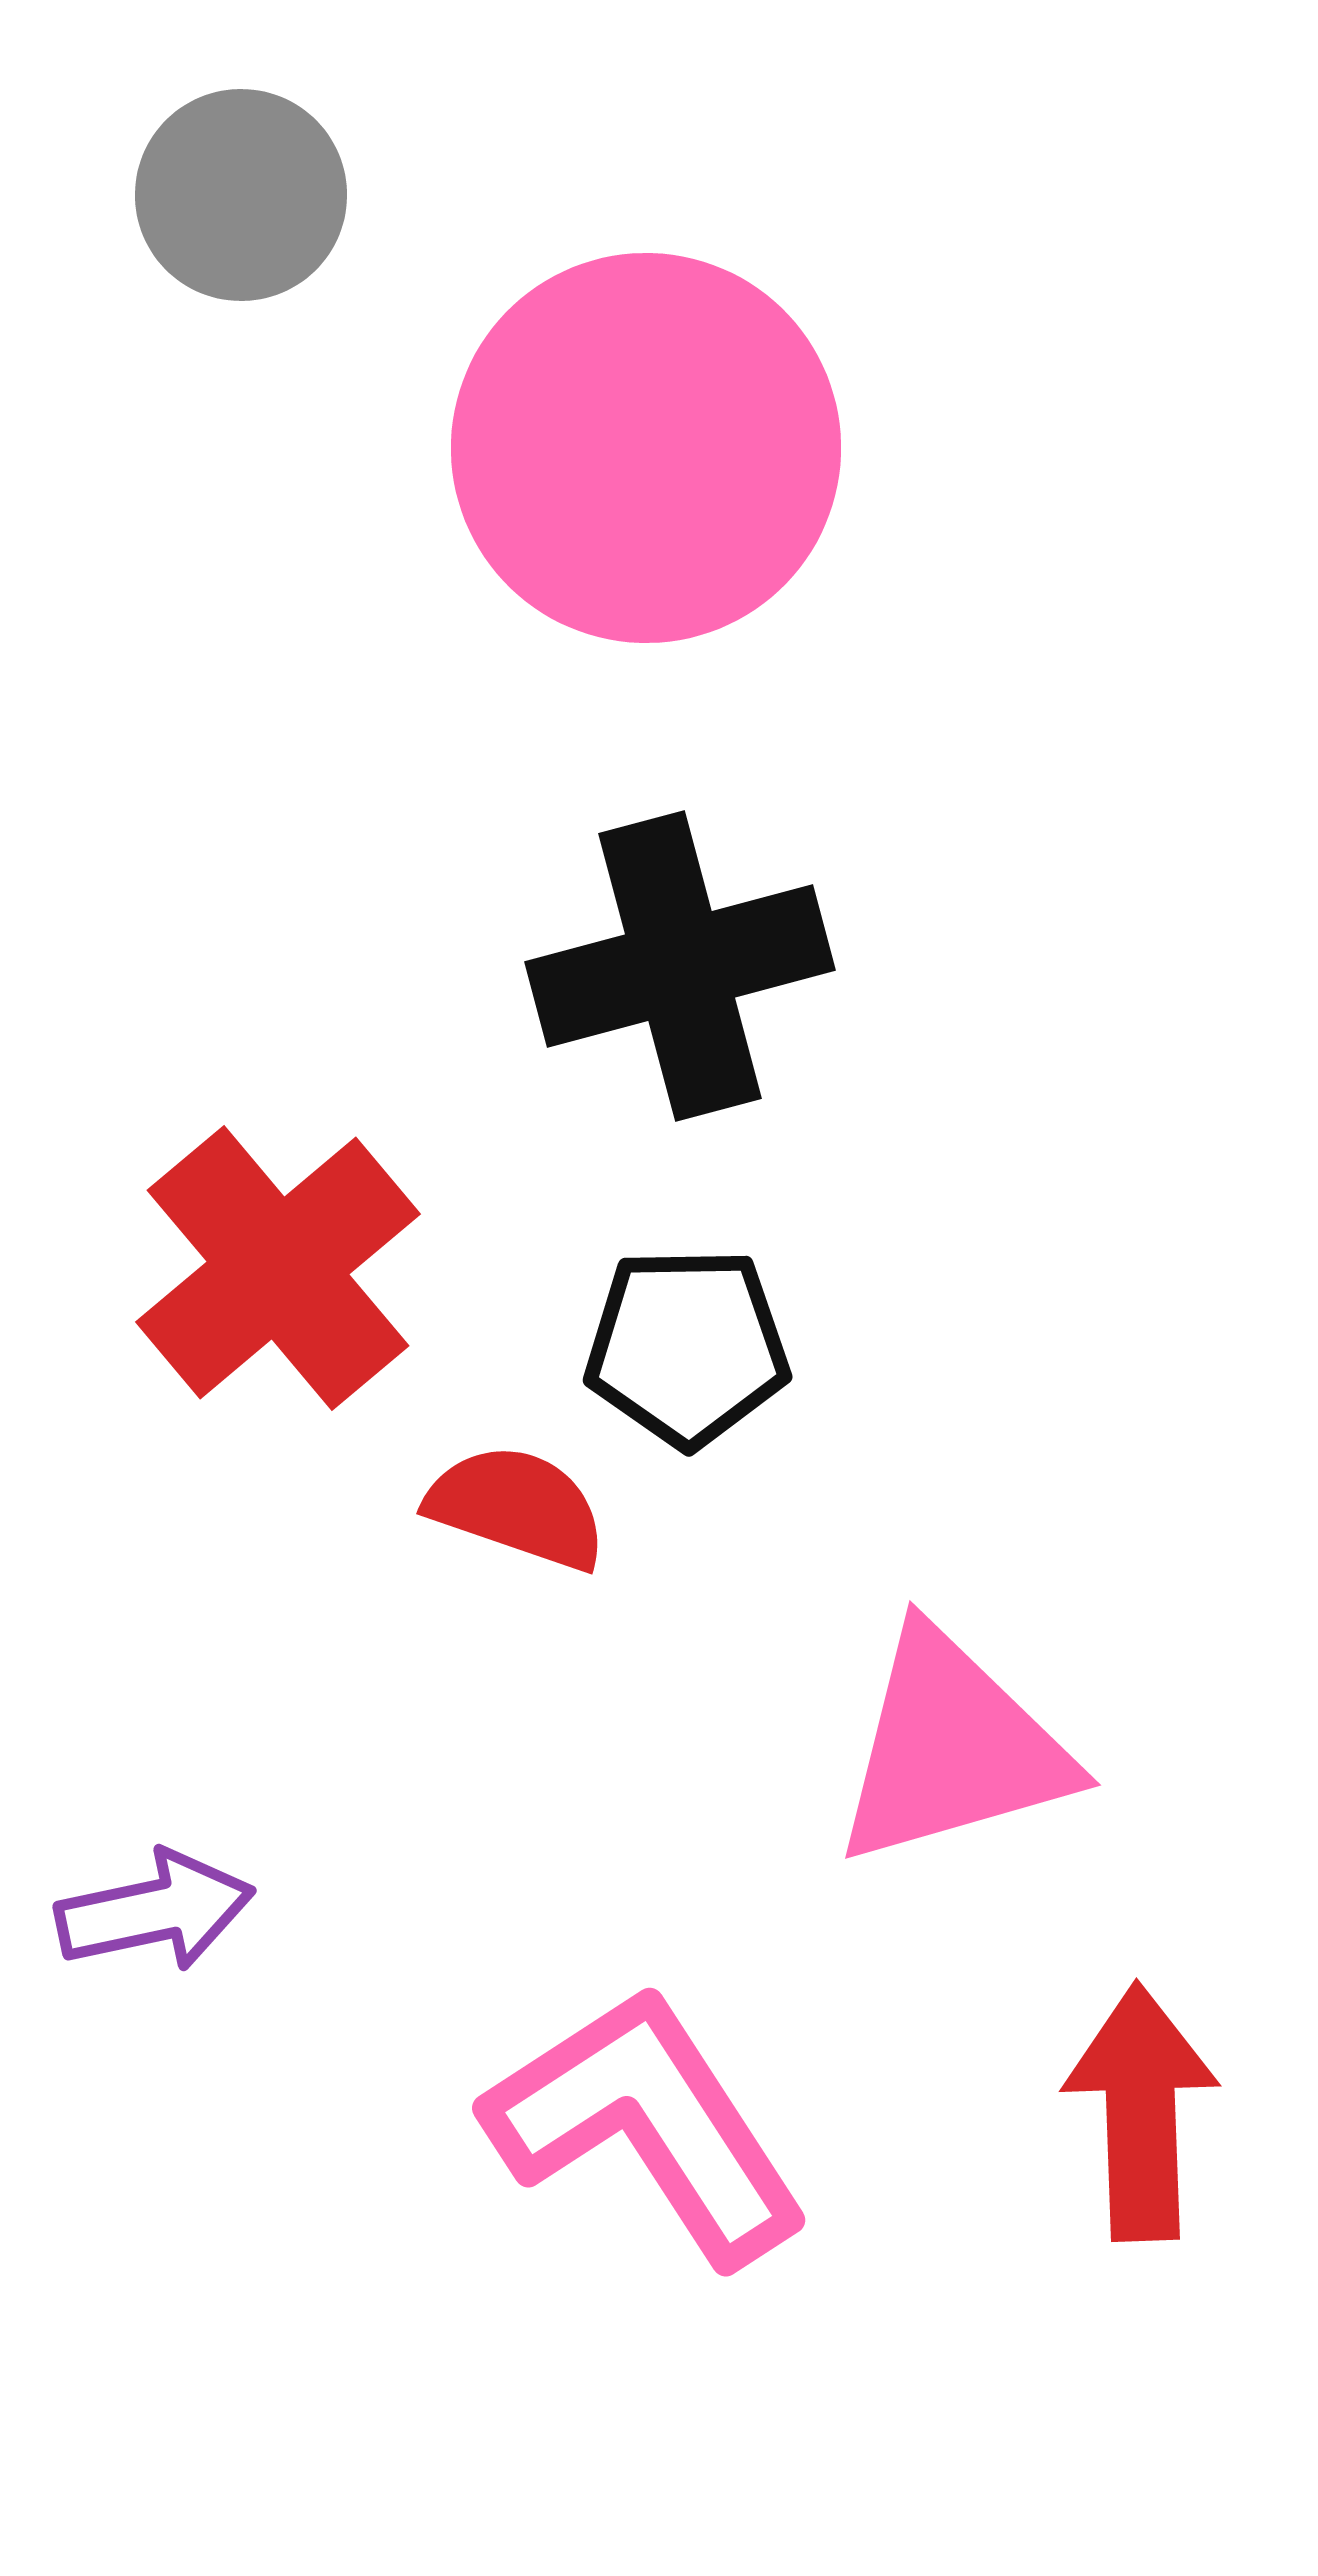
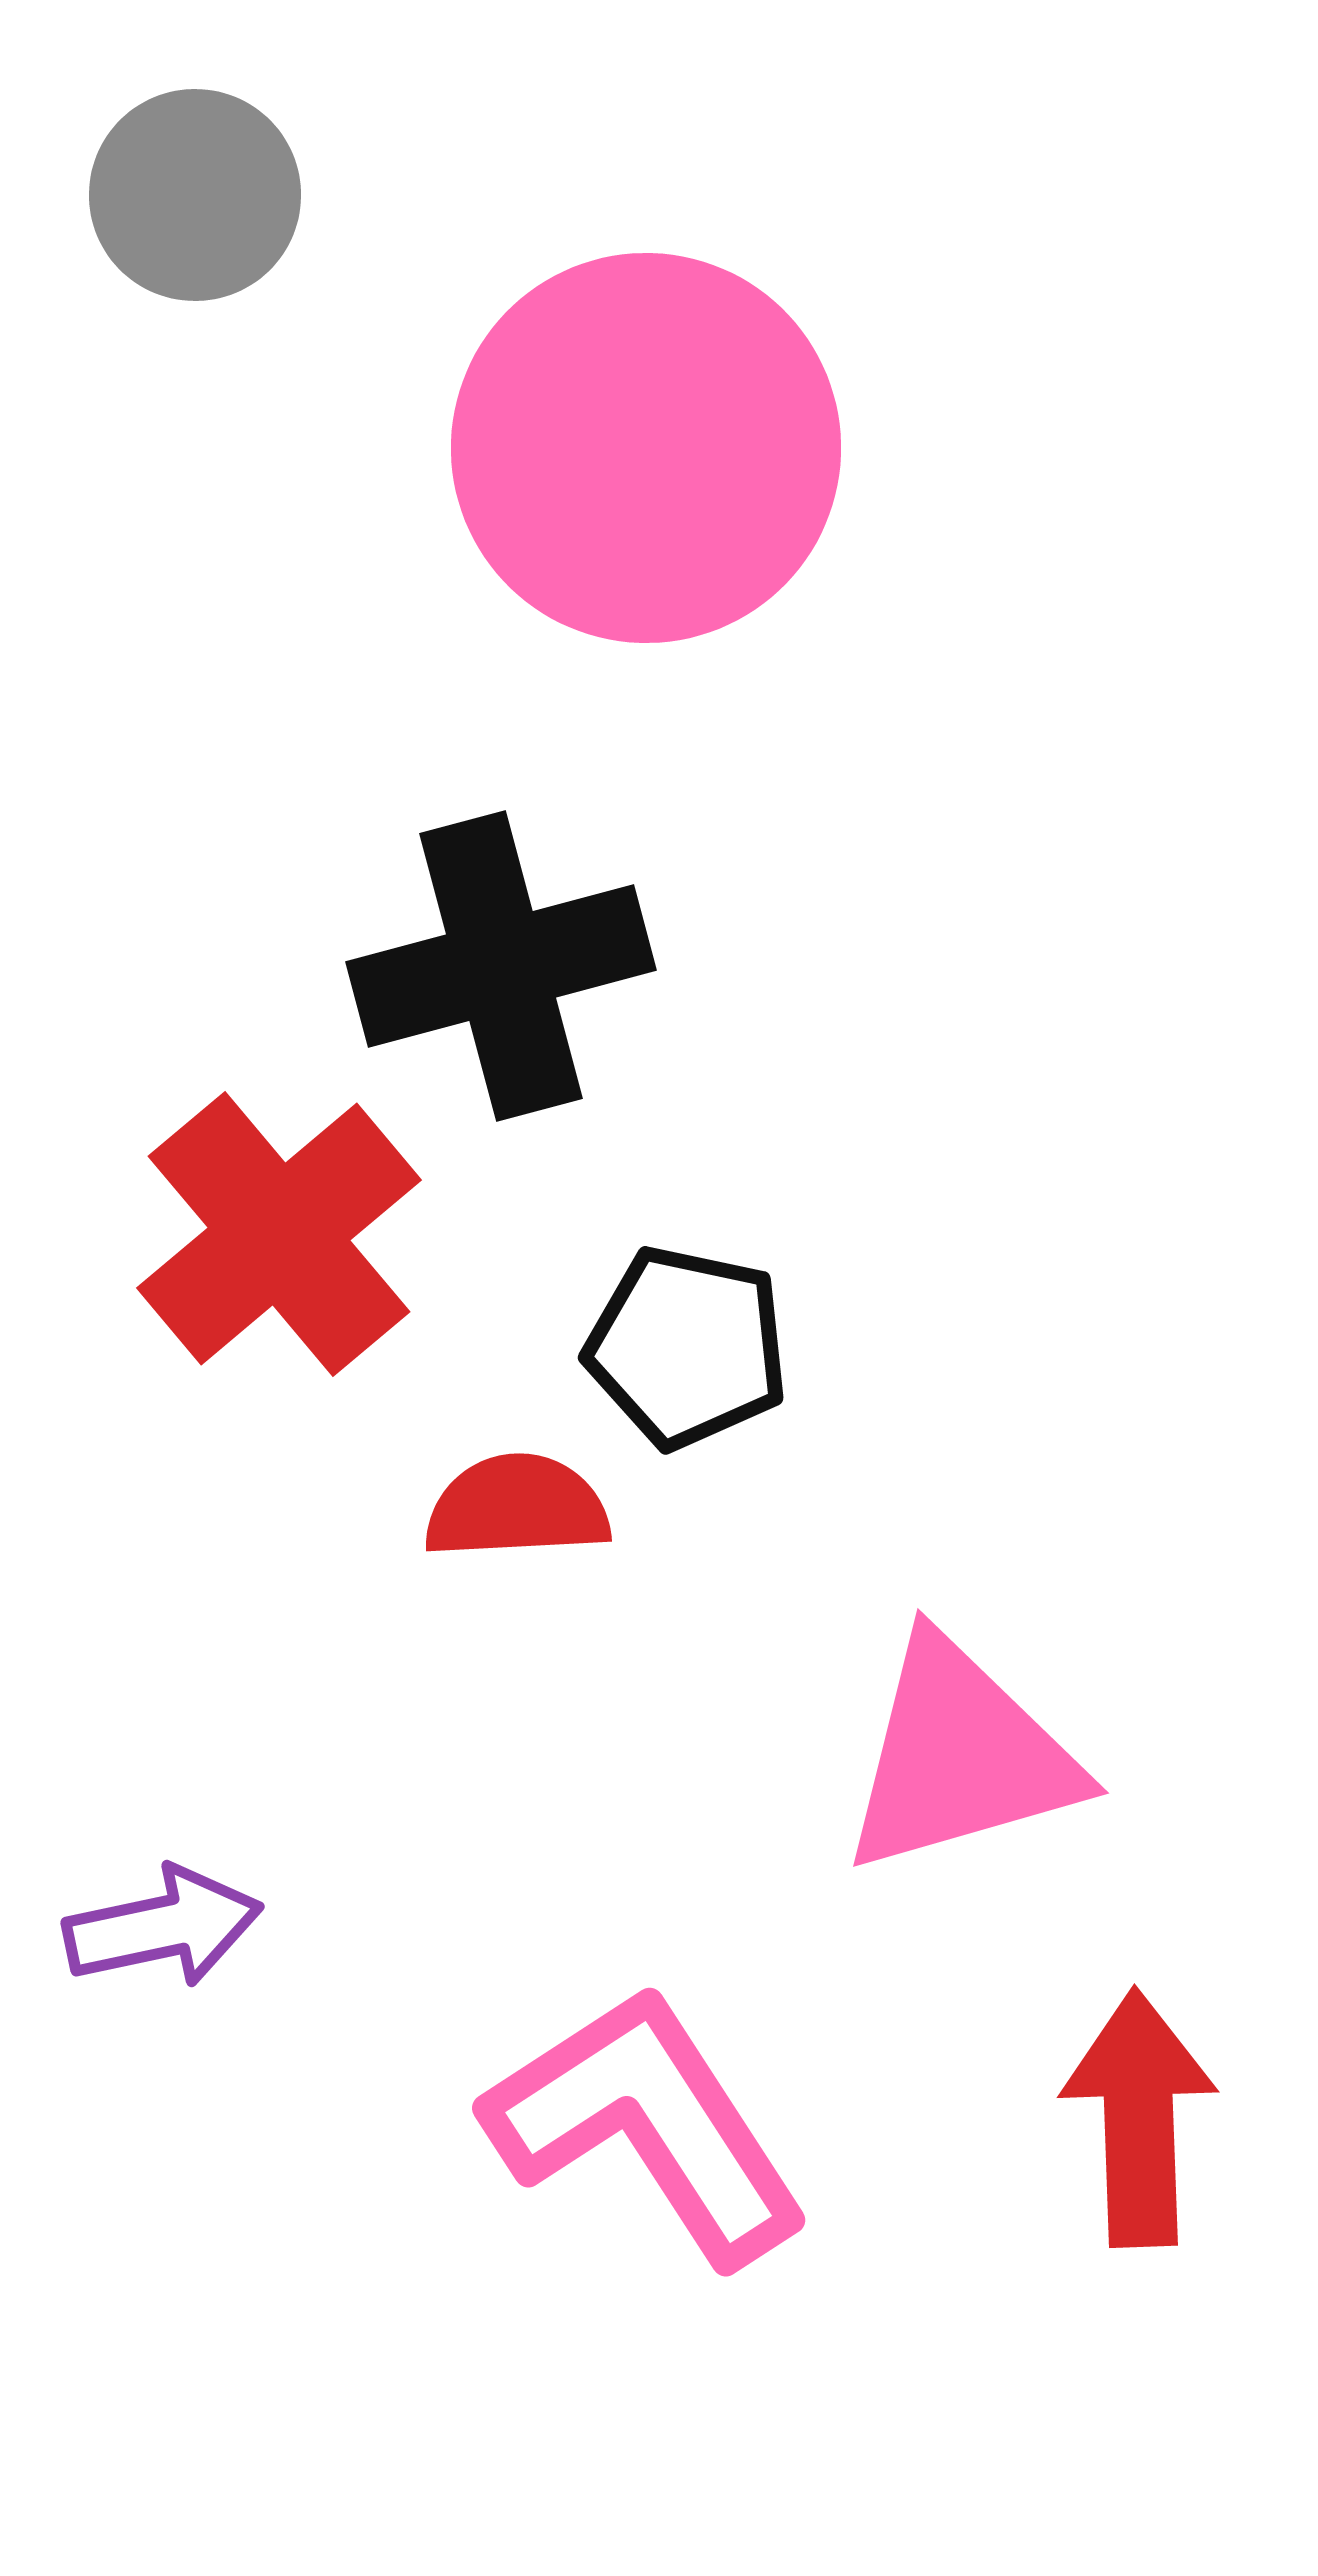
gray circle: moved 46 px left
black cross: moved 179 px left
red cross: moved 1 px right, 34 px up
black pentagon: rotated 13 degrees clockwise
red semicircle: rotated 22 degrees counterclockwise
pink triangle: moved 8 px right, 8 px down
purple arrow: moved 8 px right, 16 px down
red arrow: moved 2 px left, 6 px down
